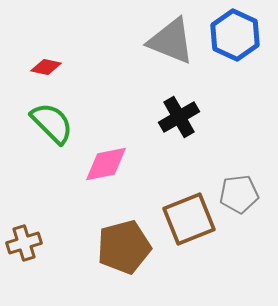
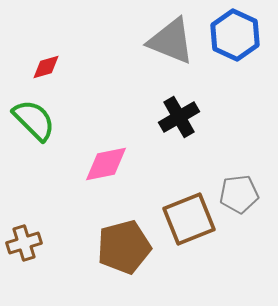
red diamond: rotated 28 degrees counterclockwise
green semicircle: moved 18 px left, 3 px up
